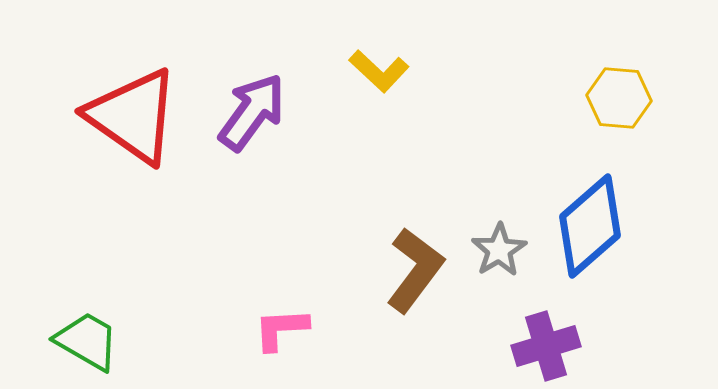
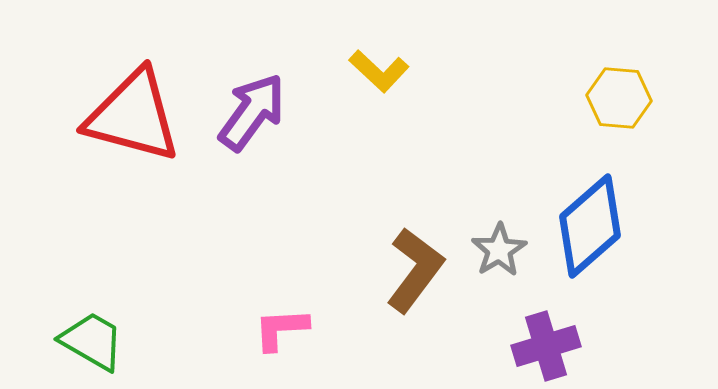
red triangle: rotated 20 degrees counterclockwise
green trapezoid: moved 5 px right
